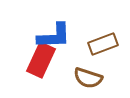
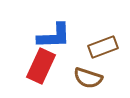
brown rectangle: moved 3 px down
red rectangle: moved 6 px down
